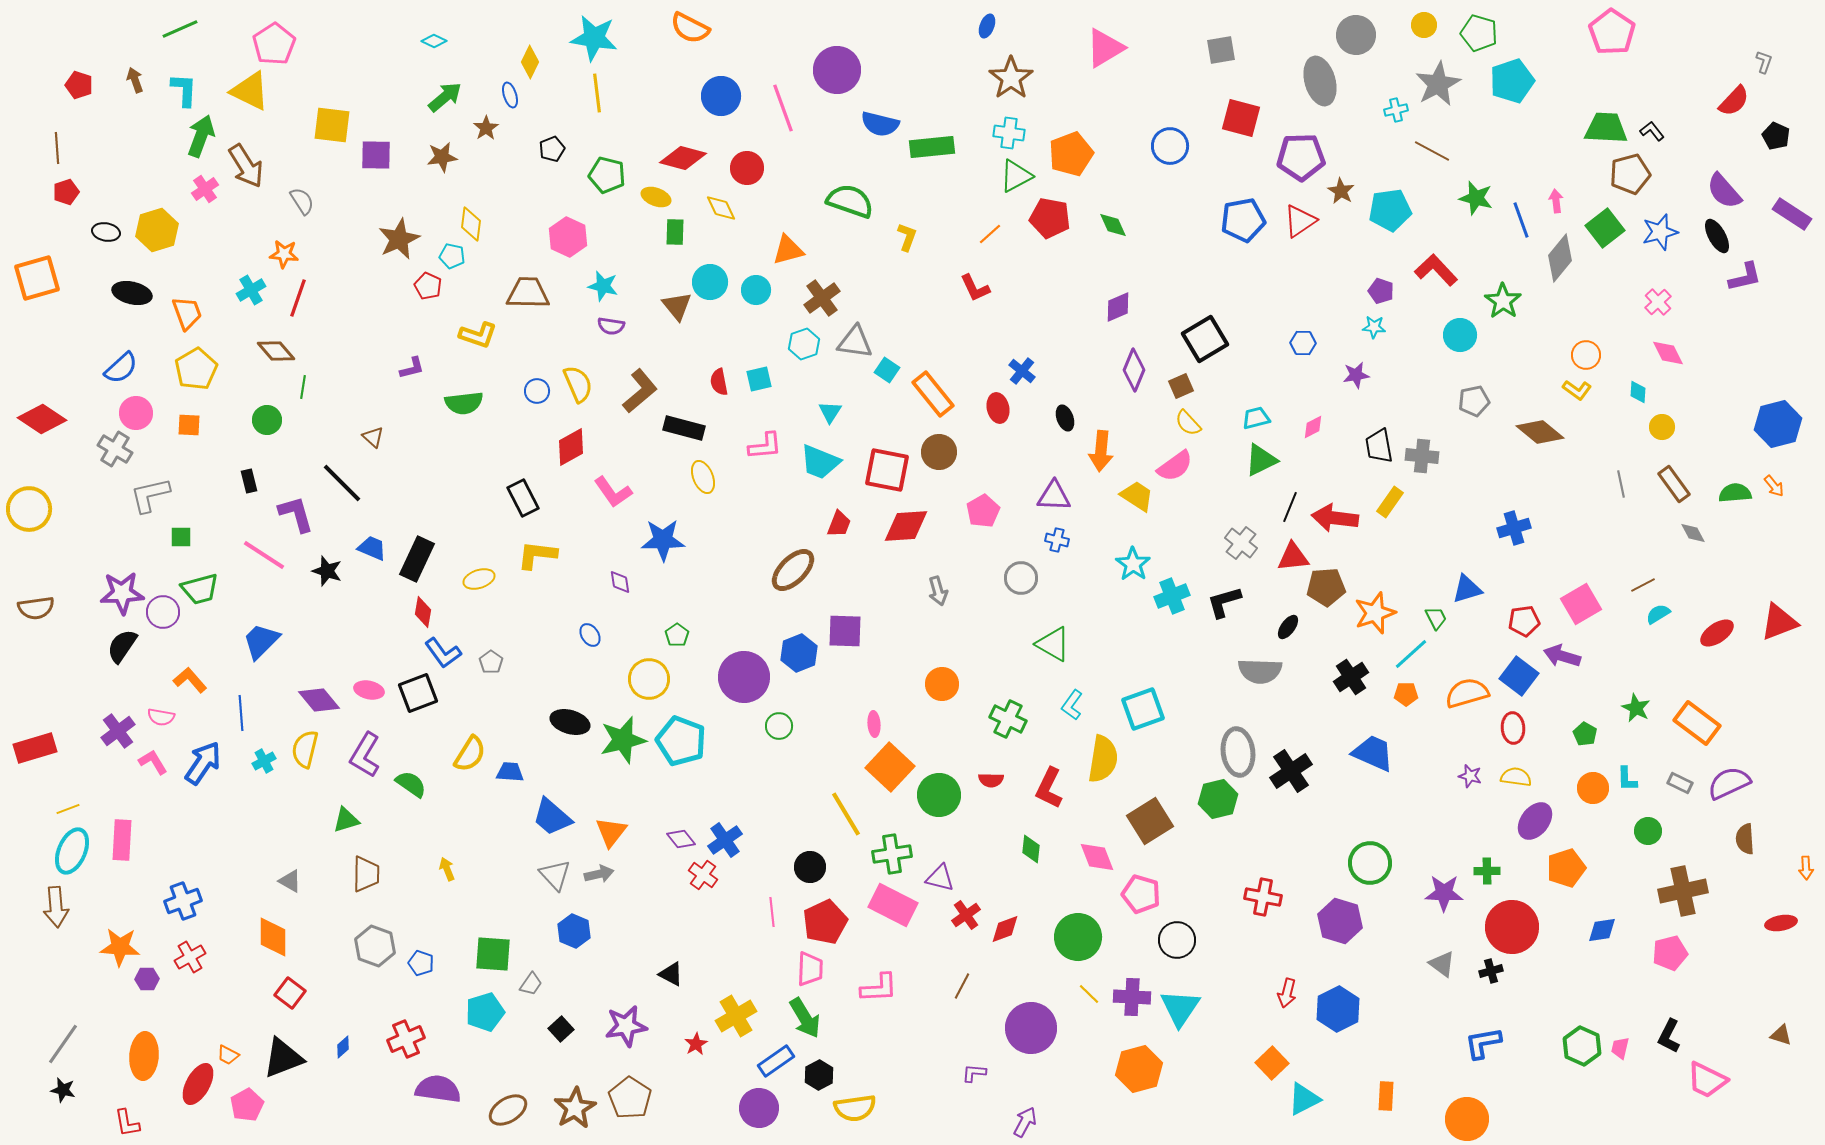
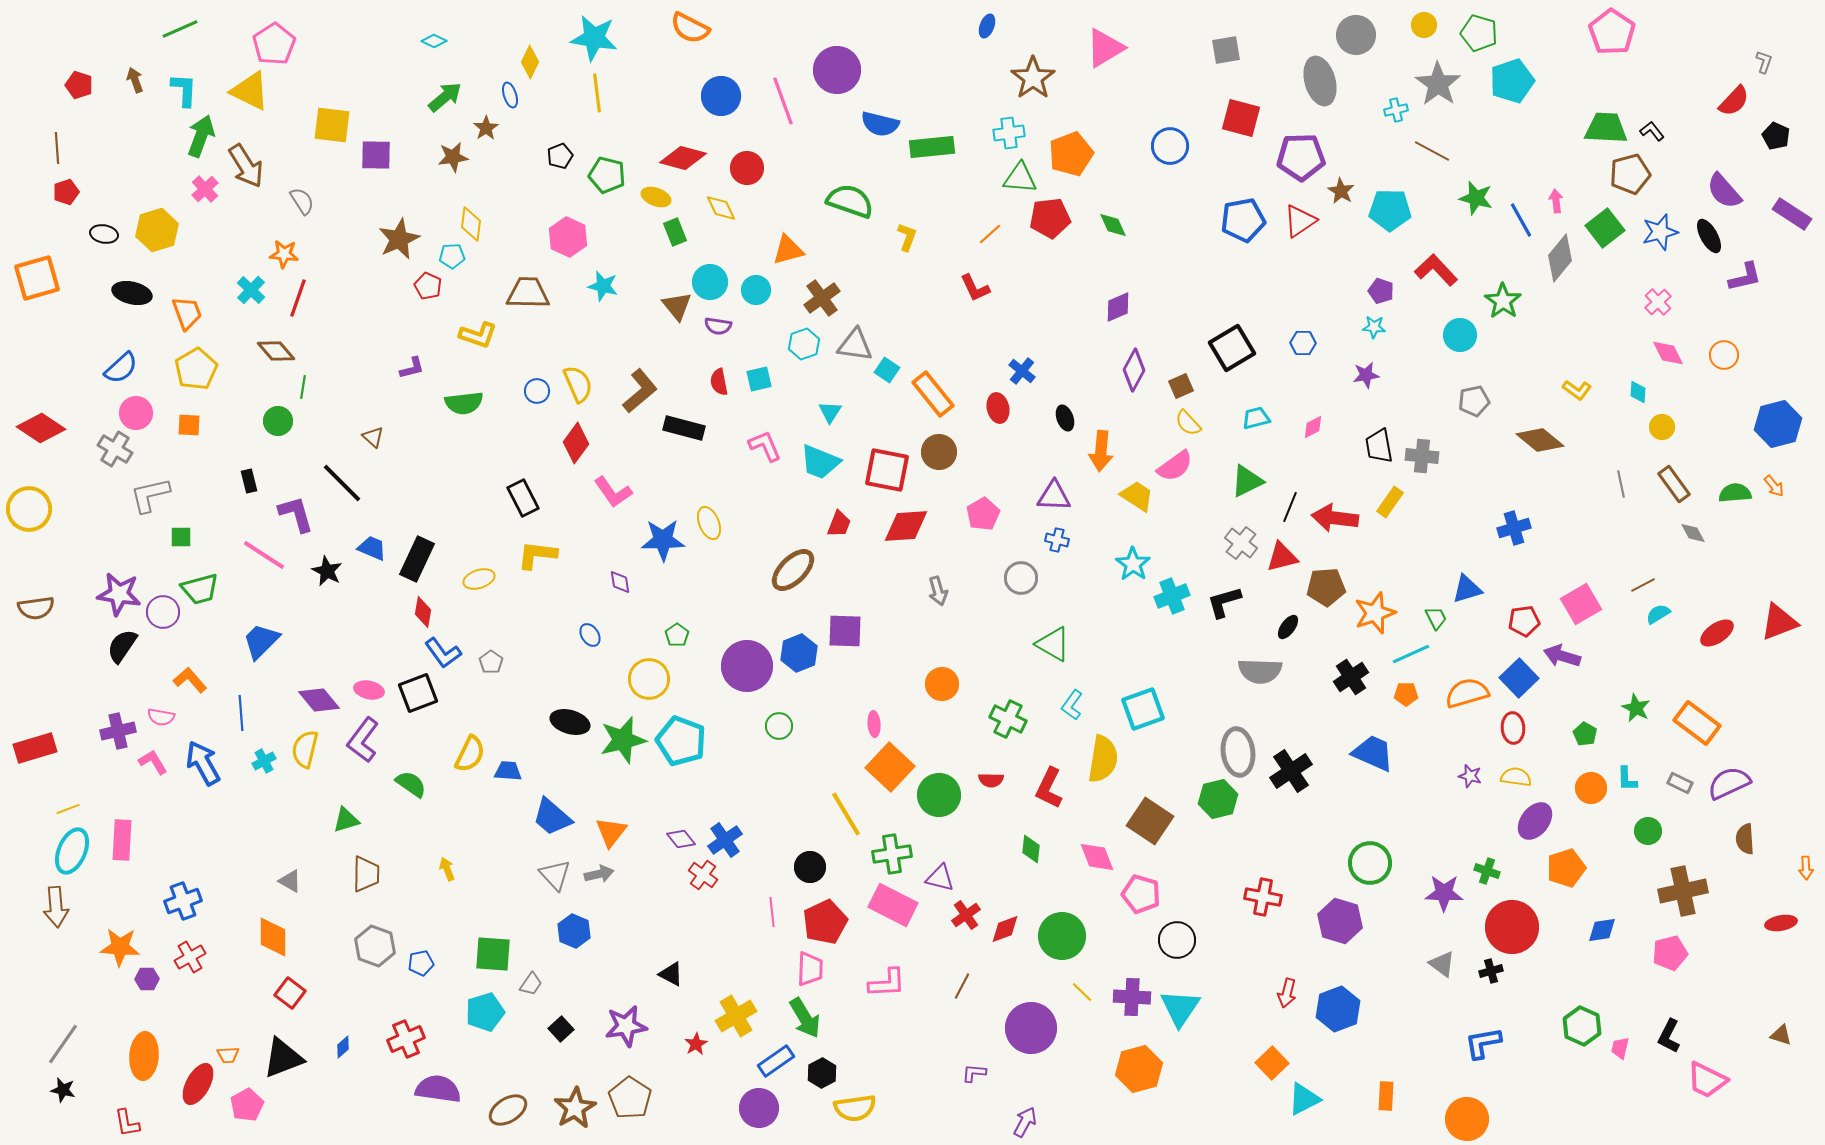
gray square at (1221, 50): moved 5 px right
brown star at (1011, 78): moved 22 px right
gray star at (1438, 84): rotated 9 degrees counterclockwise
pink line at (783, 108): moved 7 px up
cyan cross at (1009, 133): rotated 16 degrees counterclockwise
black pentagon at (552, 149): moved 8 px right, 7 px down
brown star at (442, 157): moved 11 px right
green triangle at (1016, 176): moved 4 px right, 2 px down; rotated 33 degrees clockwise
pink cross at (205, 189): rotated 8 degrees counterclockwise
cyan pentagon at (1390, 210): rotated 9 degrees clockwise
red pentagon at (1050, 218): rotated 18 degrees counterclockwise
blue line at (1521, 220): rotated 9 degrees counterclockwise
black ellipse at (106, 232): moved 2 px left, 2 px down
green rectangle at (675, 232): rotated 24 degrees counterclockwise
black ellipse at (1717, 236): moved 8 px left
cyan pentagon at (452, 256): rotated 15 degrees counterclockwise
cyan cross at (251, 290): rotated 16 degrees counterclockwise
purple semicircle at (611, 326): moved 107 px right
black square at (1205, 339): moved 27 px right, 9 px down
gray triangle at (855, 342): moved 3 px down
orange circle at (1586, 355): moved 138 px right
purple diamond at (1134, 370): rotated 6 degrees clockwise
purple star at (1356, 375): moved 10 px right
red diamond at (42, 419): moved 1 px left, 9 px down
green circle at (267, 420): moved 11 px right, 1 px down
brown diamond at (1540, 432): moved 8 px down
pink L-shape at (765, 446): rotated 108 degrees counterclockwise
red diamond at (571, 447): moved 5 px right, 4 px up; rotated 24 degrees counterclockwise
green triangle at (1261, 460): moved 14 px left, 21 px down
yellow ellipse at (703, 477): moved 6 px right, 46 px down
pink pentagon at (983, 511): moved 3 px down
red triangle at (1293, 557): moved 11 px left; rotated 8 degrees counterclockwise
black star at (327, 571): rotated 8 degrees clockwise
purple star at (122, 593): moved 3 px left, 1 px down; rotated 12 degrees clockwise
cyan line at (1411, 654): rotated 18 degrees clockwise
blue square at (1519, 676): moved 2 px down; rotated 9 degrees clockwise
purple circle at (744, 677): moved 3 px right, 11 px up
purple cross at (118, 731): rotated 24 degrees clockwise
yellow semicircle at (470, 754): rotated 6 degrees counterclockwise
purple L-shape at (365, 755): moved 2 px left, 15 px up; rotated 6 degrees clockwise
blue arrow at (203, 763): rotated 63 degrees counterclockwise
blue trapezoid at (510, 772): moved 2 px left, 1 px up
orange circle at (1593, 788): moved 2 px left
brown square at (1150, 821): rotated 24 degrees counterclockwise
green cross at (1487, 871): rotated 20 degrees clockwise
green circle at (1078, 937): moved 16 px left, 1 px up
blue pentagon at (421, 963): rotated 30 degrees counterclockwise
pink L-shape at (879, 988): moved 8 px right, 5 px up
yellow line at (1089, 994): moved 7 px left, 2 px up
blue hexagon at (1338, 1009): rotated 6 degrees clockwise
green hexagon at (1582, 1046): moved 20 px up
orange trapezoid at (228, 1055): rotated 30 degrees counterclockwise
black hexagon at (819, 1075): moved 3 px right, 2 px up
